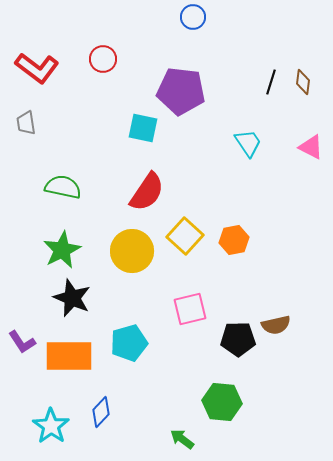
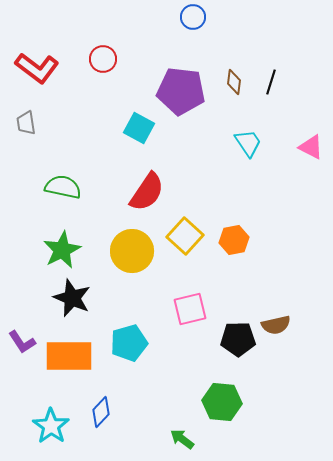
brown diamond: moved 69 px left
cyan square: moved 4 px left; rotated 16 degrees clockwise
